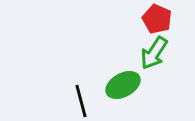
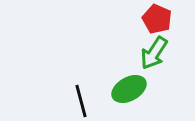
green ellipse: moved 6 px right, 4 px down
